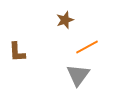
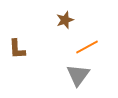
brown L-shape: moved 3 px up
